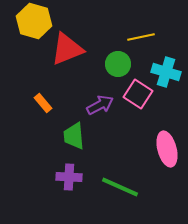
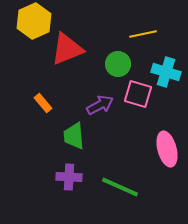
yellow hexagon: rotated 20 degrees clockwise
yellow line: moved 2 px right, 3 px up
pink square: rotated 16 degrees counterclockwise
